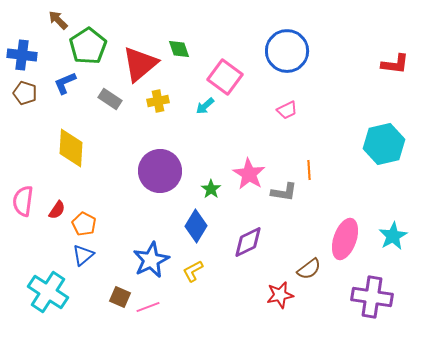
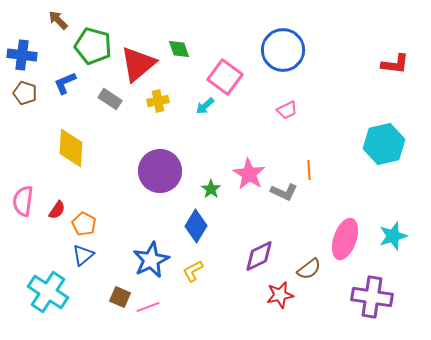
green pentagon: moved 5 px right; rotated 24 degrees counterclockwise
blue circle: moved 4 px left, 1 px up
red triangle: moved 2 px left
gray L-shape: rotated 16 degrees clockwise
cyan star: rotated 12 degrees clockwise
purple diamond: moved 11 px right, 14 px down
